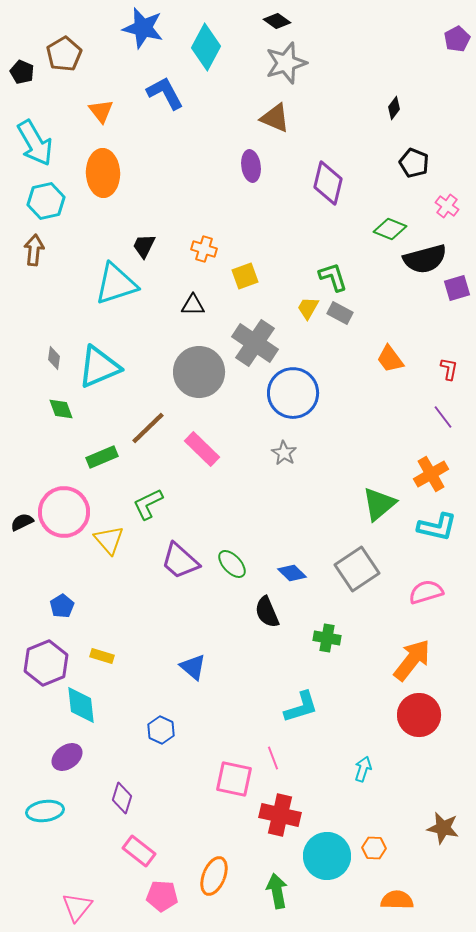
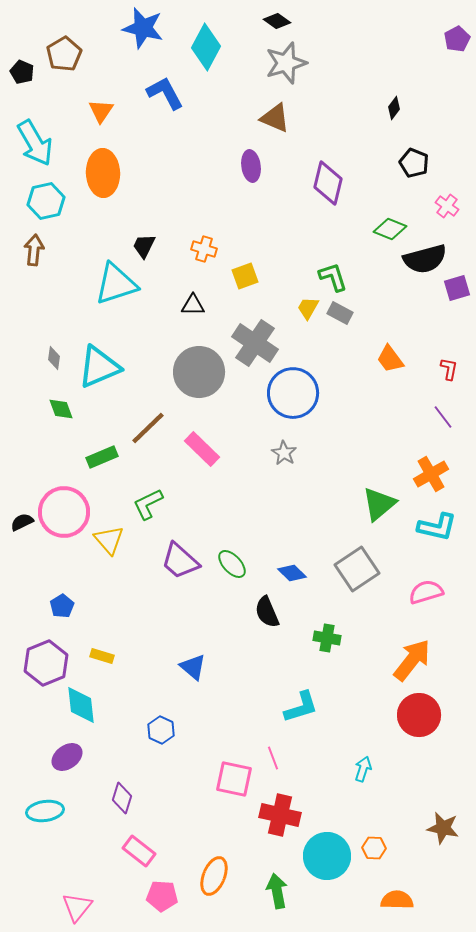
orange triangle at (101, 111): rotated 12 degrees clockwise
